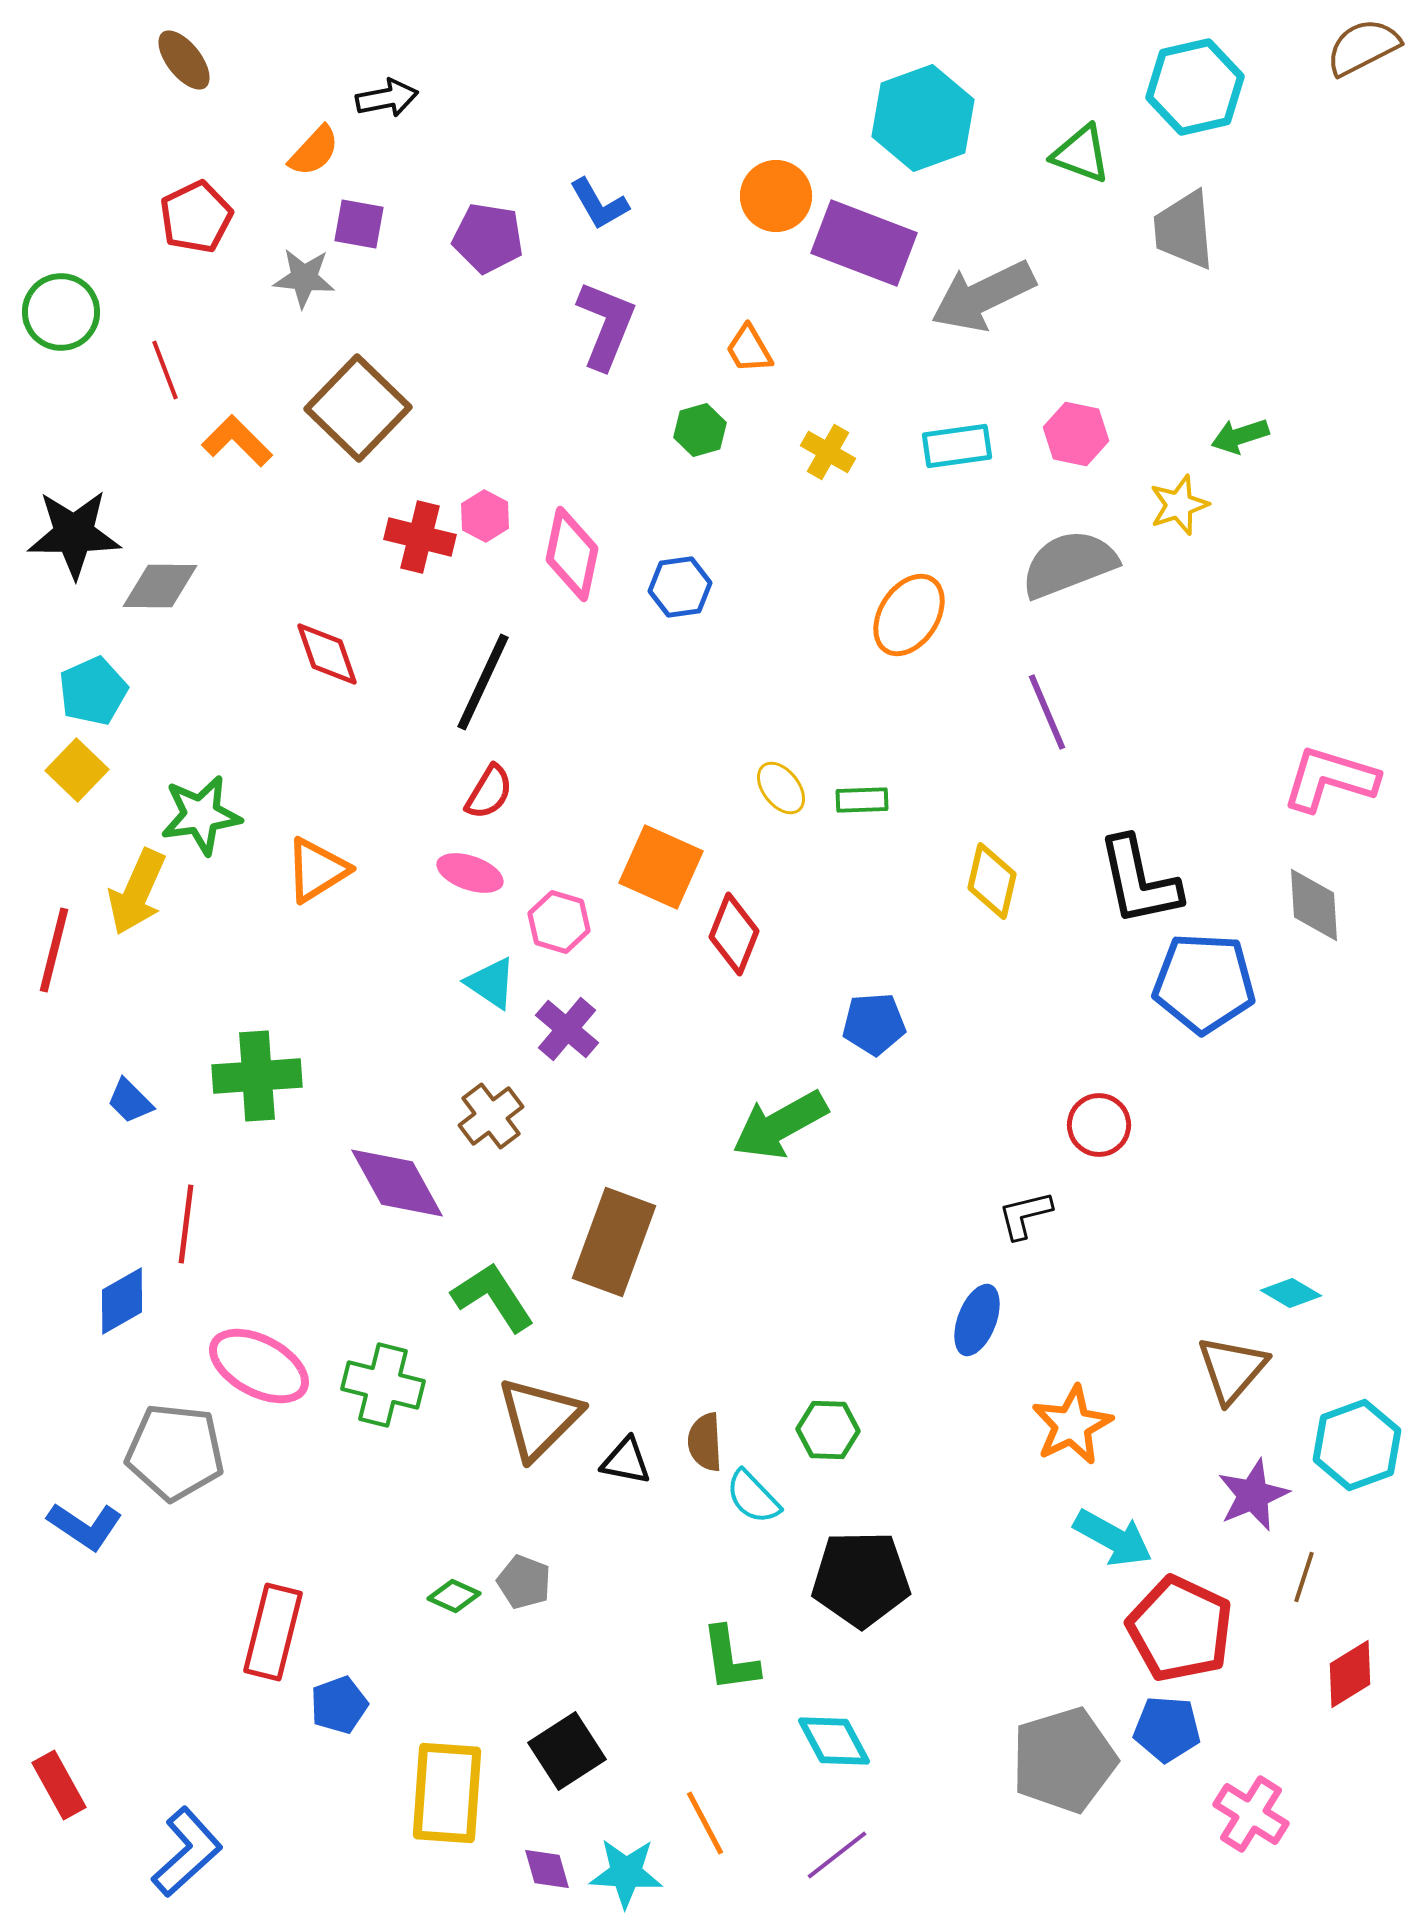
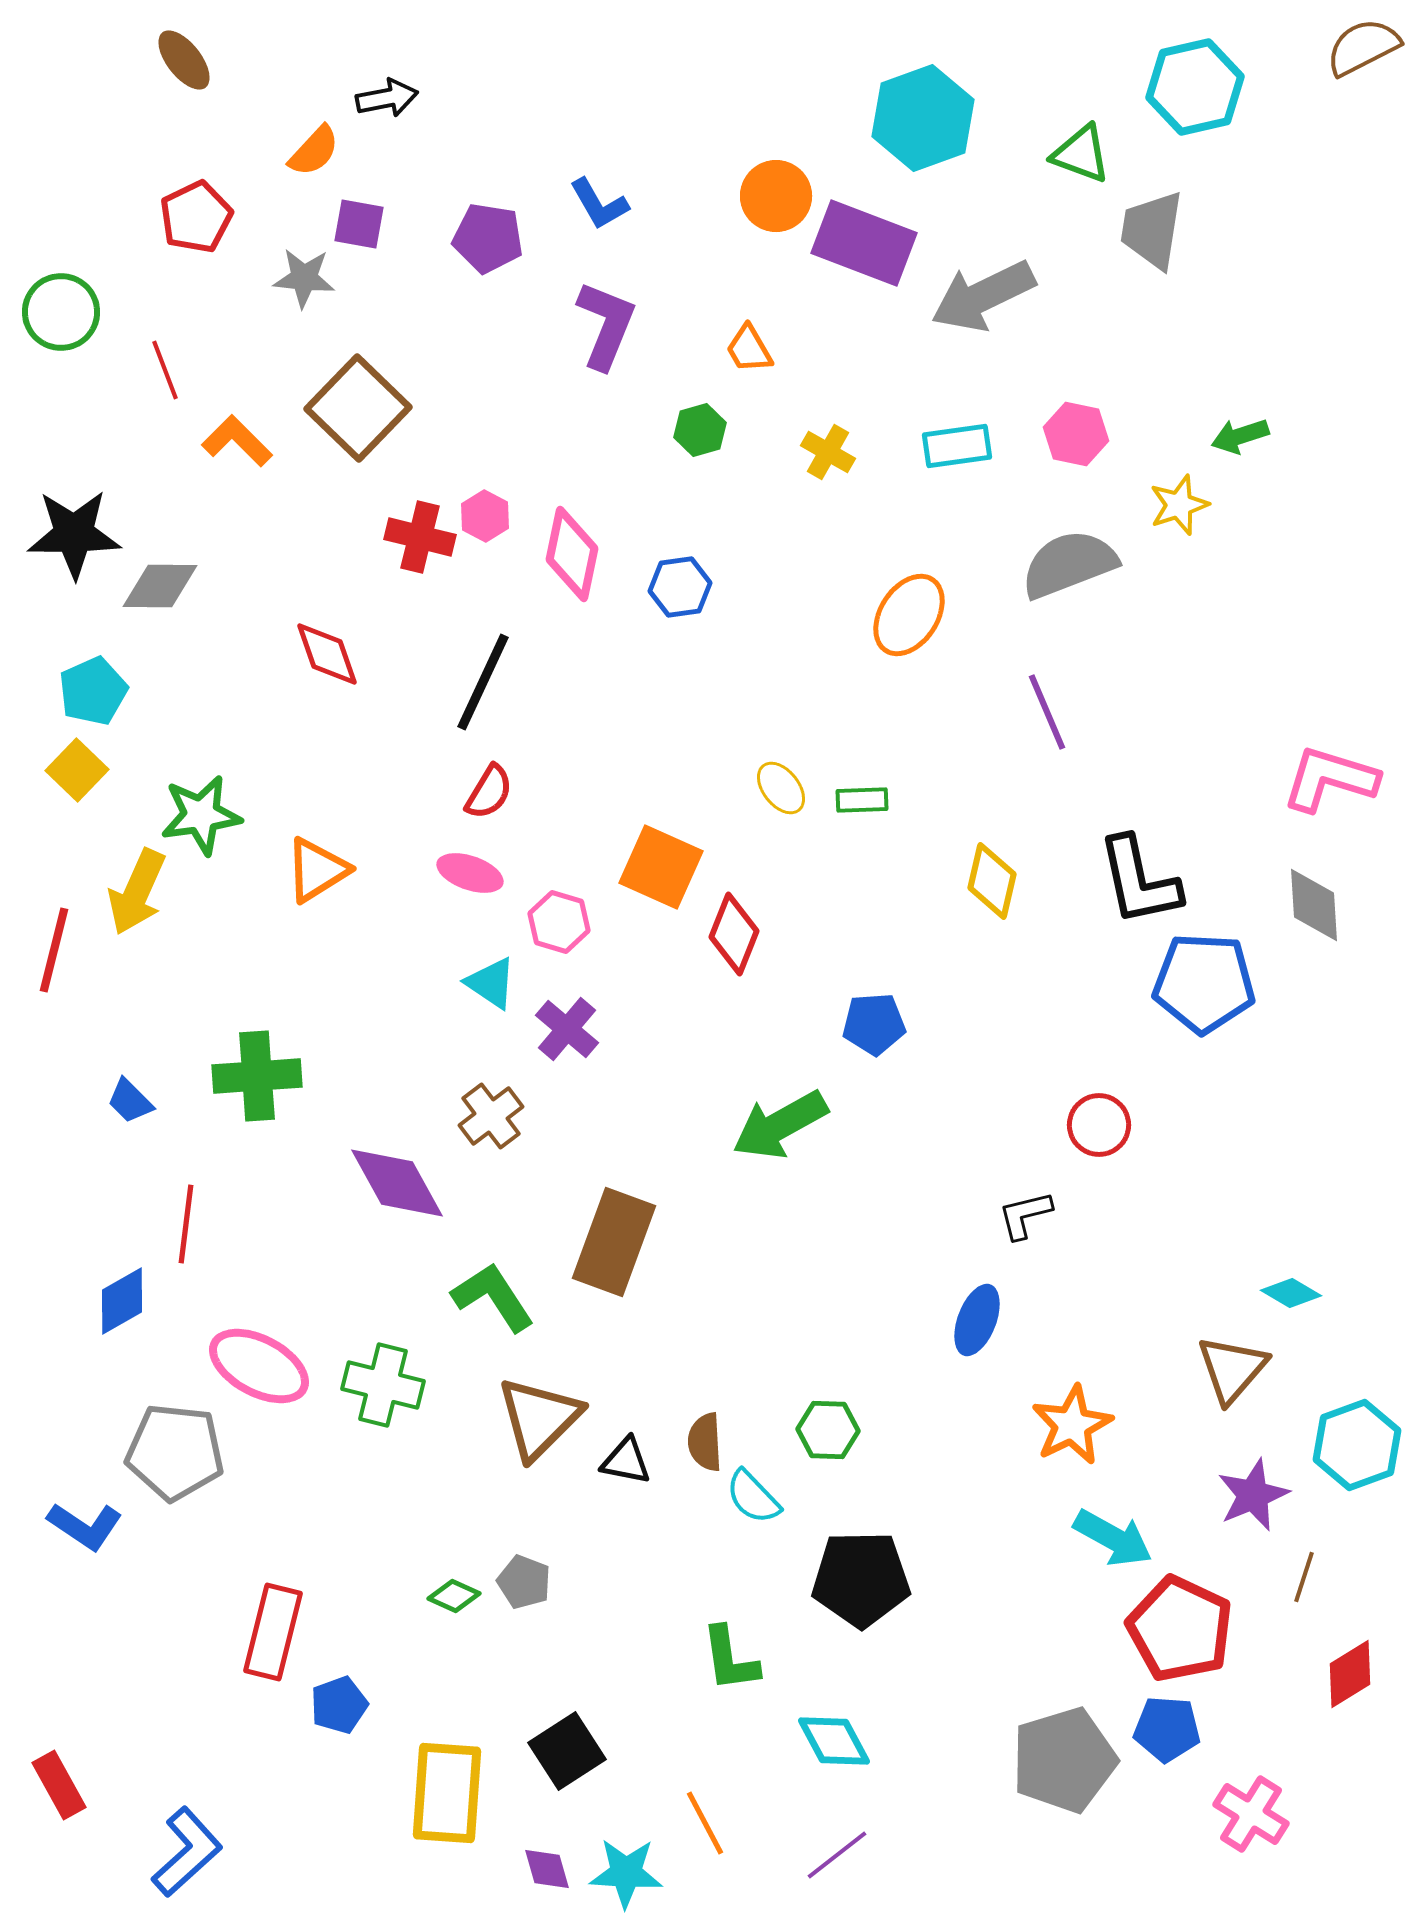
gray trapezoid at (1184, 230): moved 32 px left; rotated 14 degrees clockwise
